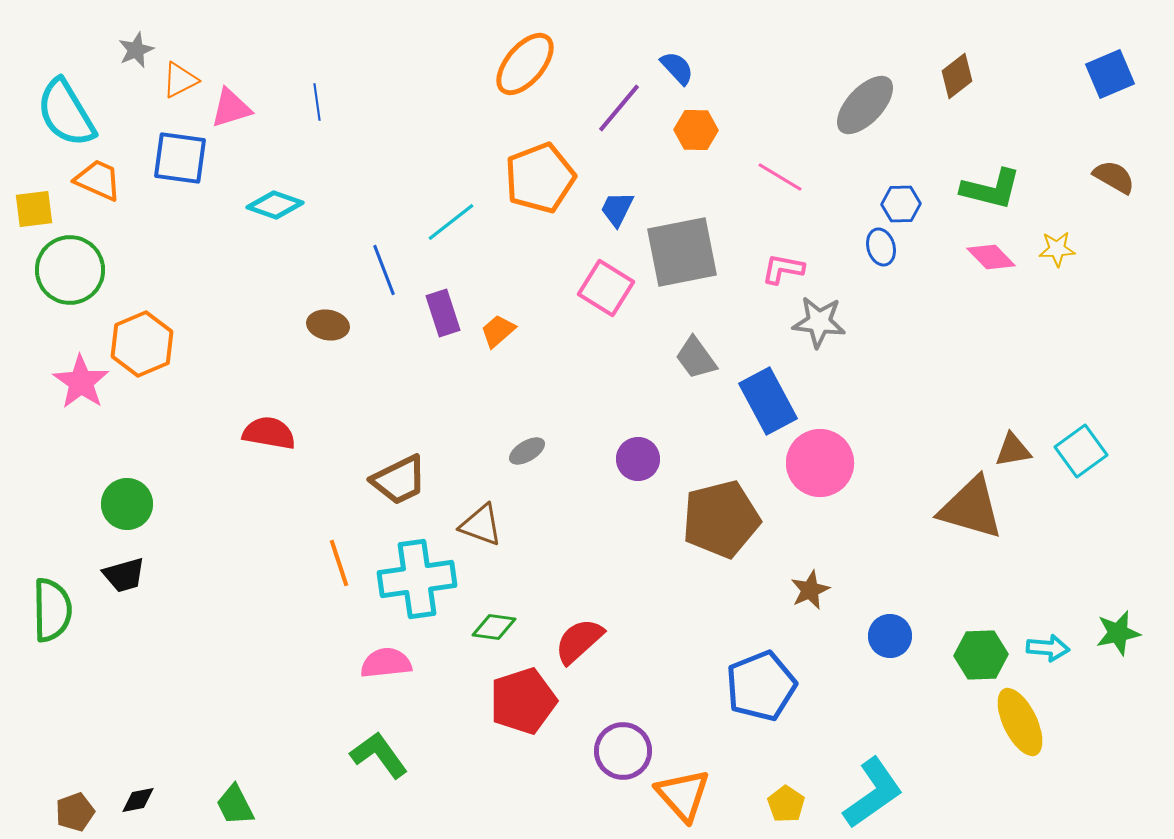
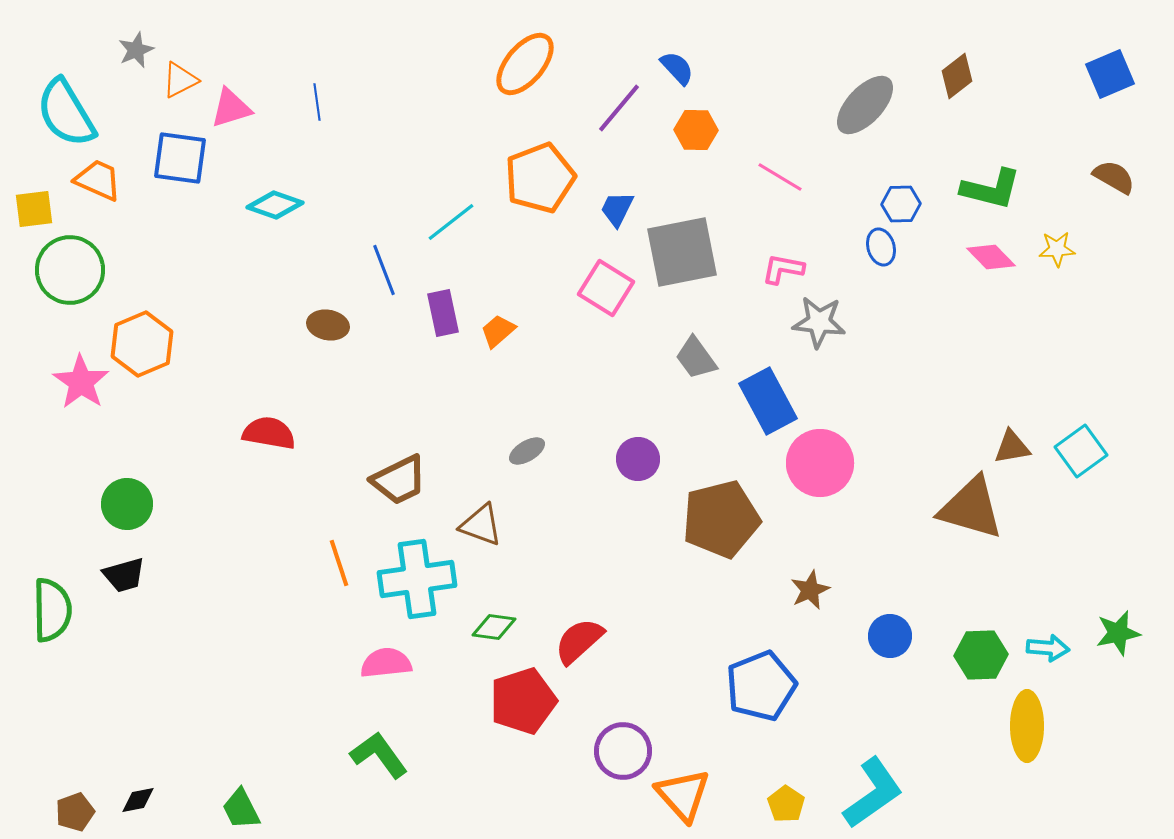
purple rectangle at (443, 313): rotated 6 degrees clockwise
brown triangle at (1013, 450): moved 1 px left, 3 px up
yellow ellipse at (1020, 722): moved 7 px right, 4 px down; rotated 26 degrees clockwise
green trapezoid at (235, 805): moved 6 px right, 4 px down
